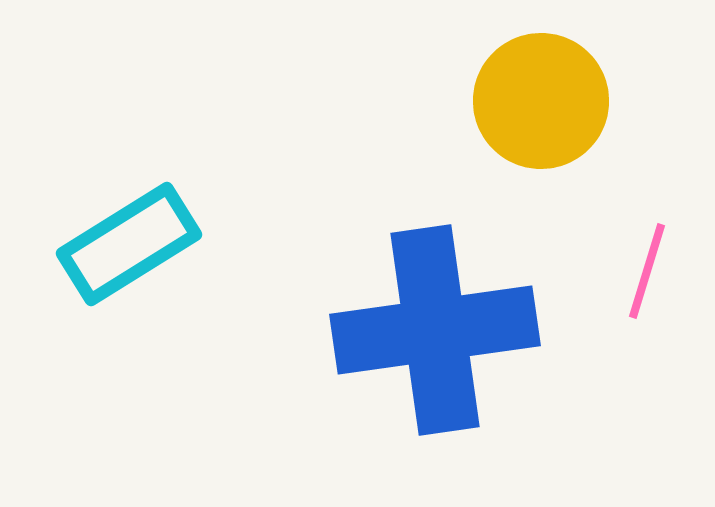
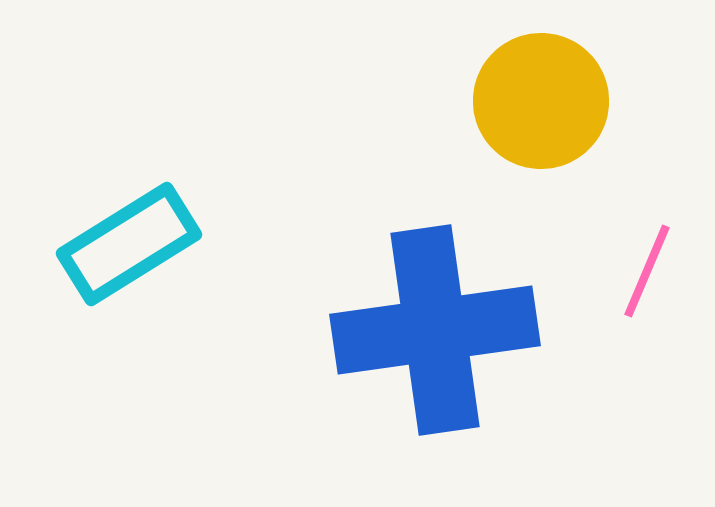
pink line: rotated 6 degrees clockwise
